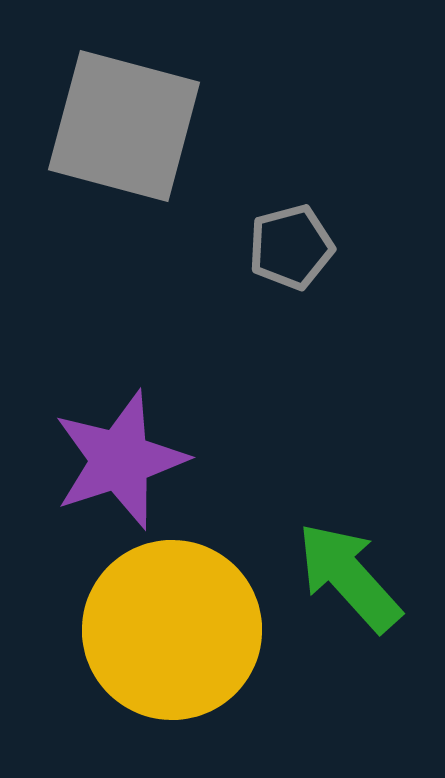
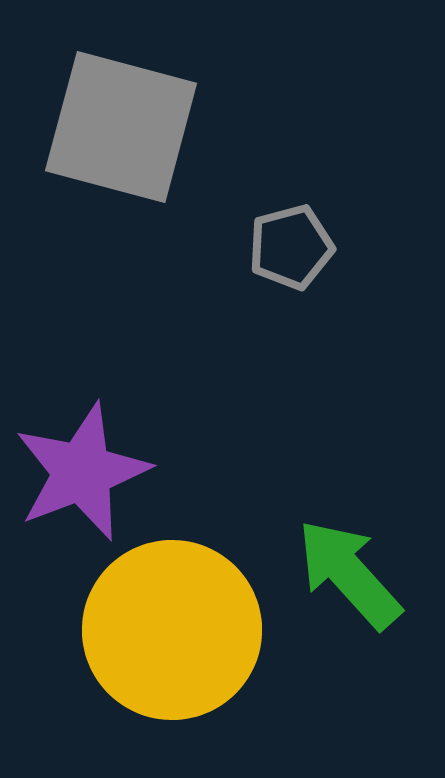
gray square: moved 3 px left, 1 px down
purple star: moved 38 px left, 12 px down; rotated 3 degrees counterclockwise
green arrow: moved 3 px up
